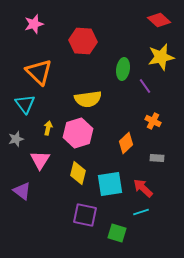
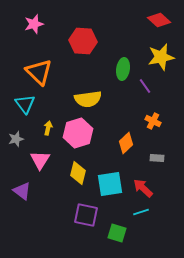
purple square: moved 1 px right
